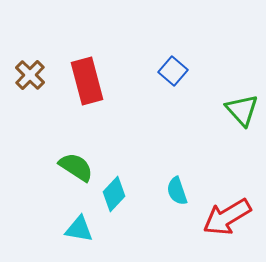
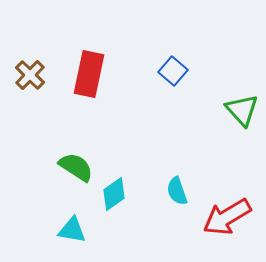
red rectangle: moved 2 px right, 7 px up; rotated 27 degrees clockwise
cyan diamond: rotated 12 degrees clockwise
cyan triangle: moved 7 px left, 1 px down
